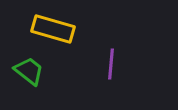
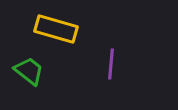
yellow rectangle: moved 3 px right
